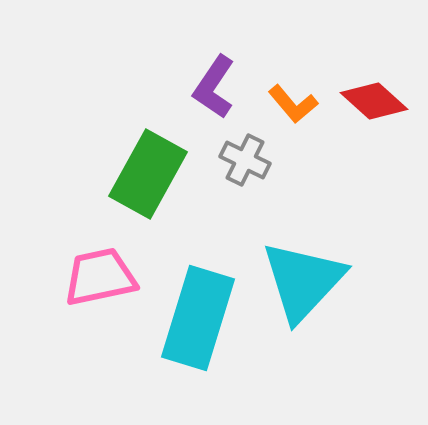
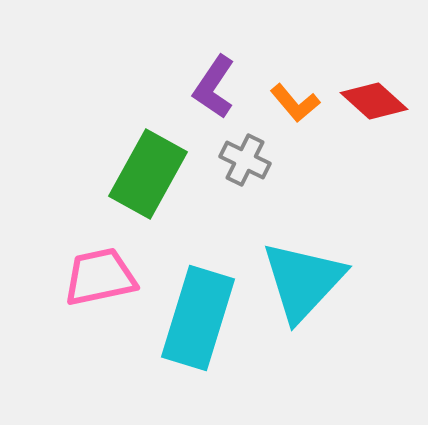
orange L-shape: moved 2 px right, 1 px up
